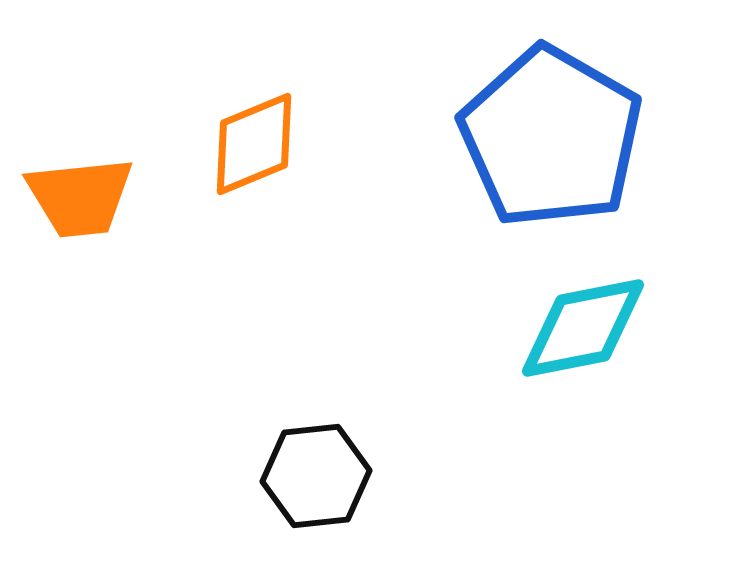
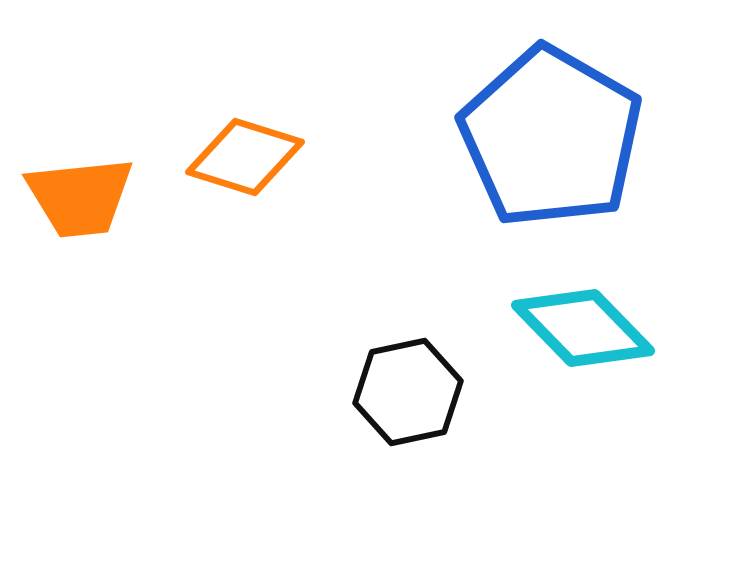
orange diamond: moved 9 px left, 13 px down; rotated 40 degrees clockwise
cyan diamond: rotated 57 degrees clockwise
black hexagon: moved 92 px right, 84 px up; rotated 6 degrees counterclockwise
